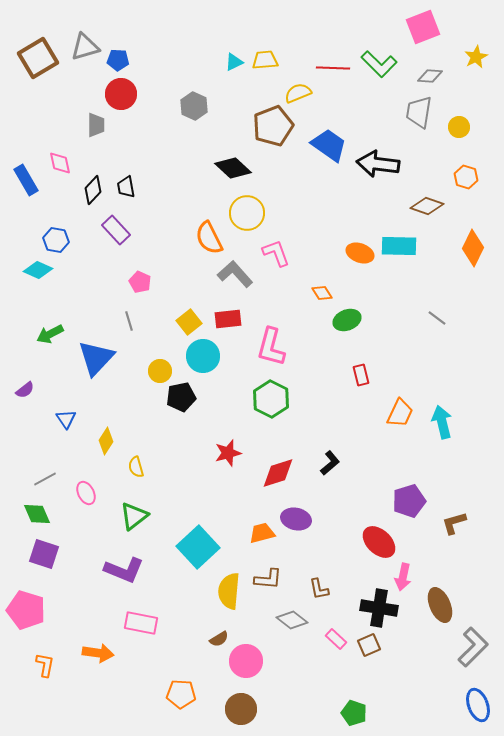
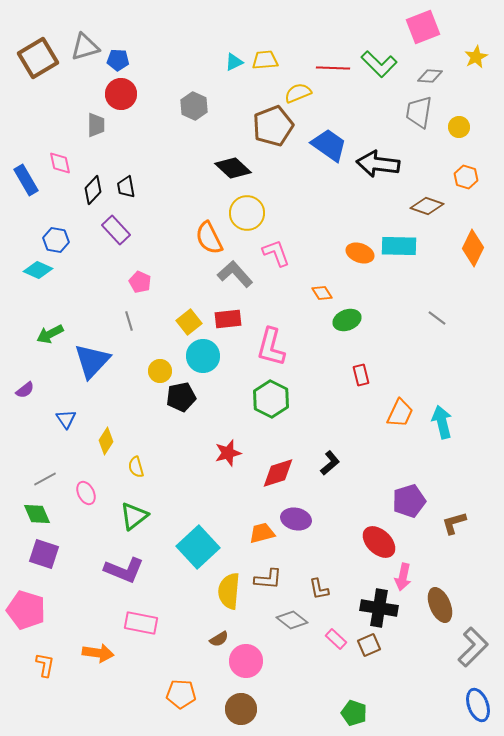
blue triangle at (96, 358): moved 4 px left, 3 px down
